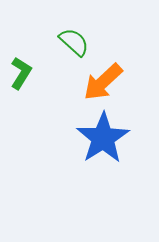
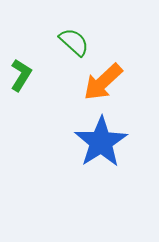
green L-shape: moved 2 px down
blue star: moved 2 px left, 4 px down
